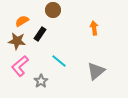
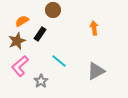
brown star: rotated 30 degrees counterclockwise
gray triangle: rotated 12 degrees clockwise
